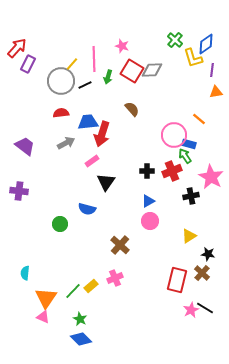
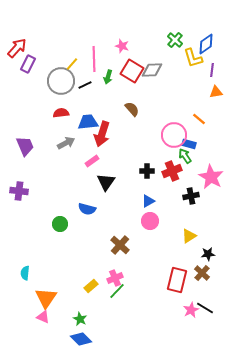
purple trapezoid at (25, 146): rotated 30 degrees clockwise
black star at (208, 254): rotated 16 degrees counterclockwise
green line at (73, 291): moved 44 px right
